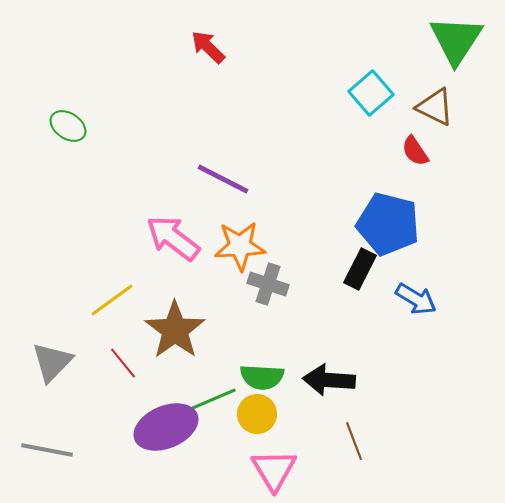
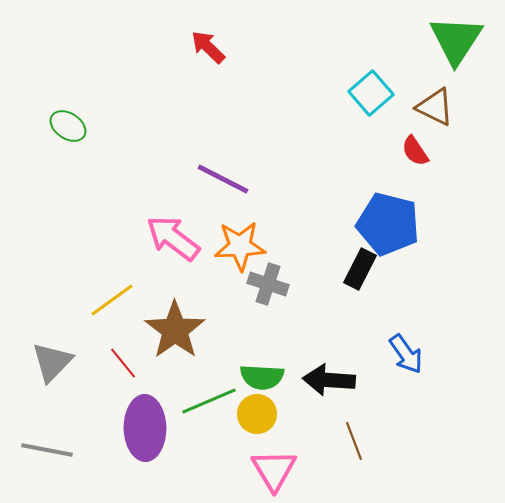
blue arrow: moved 10 px left, 55 px down; rotated 24 degrees clockwise
purple ellipse: moved 21 px left, 1 px down; rotated 68 degrees counterclockwise
